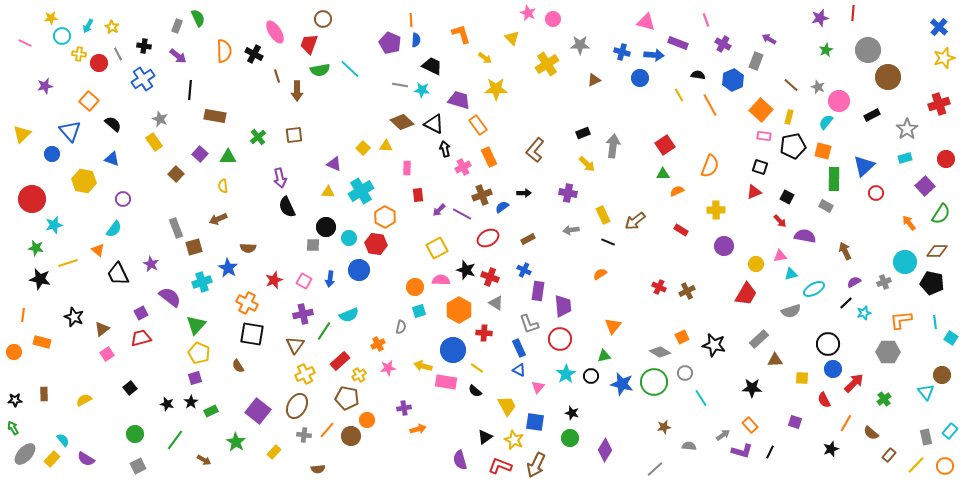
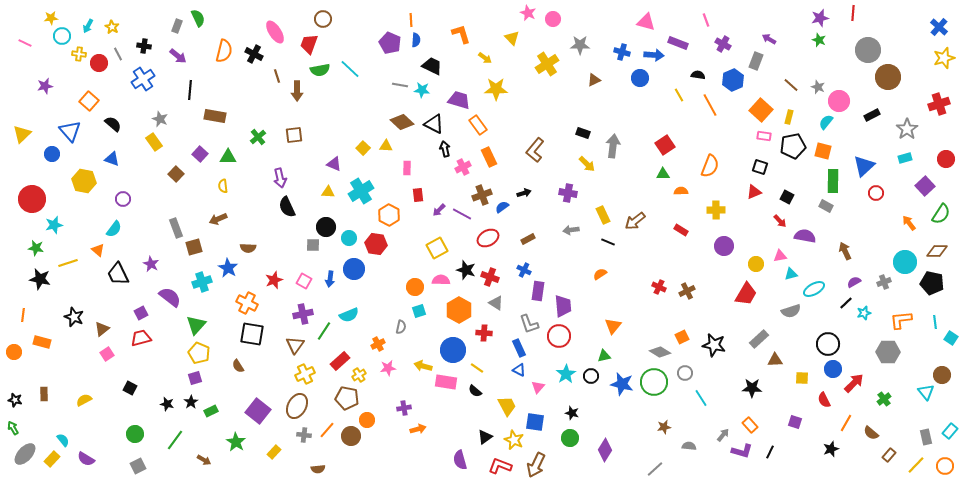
green star at (826, 50): moved 7 px left, 10 px up; rotated 24 degrees counterclockwise
orange semicircle at (224, 51): rotated 15 degrees clockwise
black rectangle at (583, 133): rotated 40 degrees clockwise
green rectangle at (834, 179): moved 1 px left, 2 px down
orange semicircle at (677, 191): moved 4 px right; rotated 24 degrees clockwise
black arrow at (524, 193): rotated 16 degrees counterclockwise
orange hexagon at (385, 217): moved 4 px right, 2 px up
blue circle at (359, 270): moved 5 px left, 1 px up
red circle at (560, 339): moved 1 px left, 3 px up
black square at (130, 388): rotated 24 degrees counterclockwise
black star at (15, 400): rotated 16 degrees clockwise
gray arrow at (723, 435): rotated 16 degrees counterclockwise
